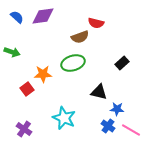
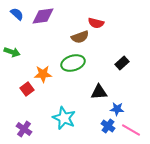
blue semicircle: moved 3 px up
black triangle: rotated 18 degrees counterclockwise
